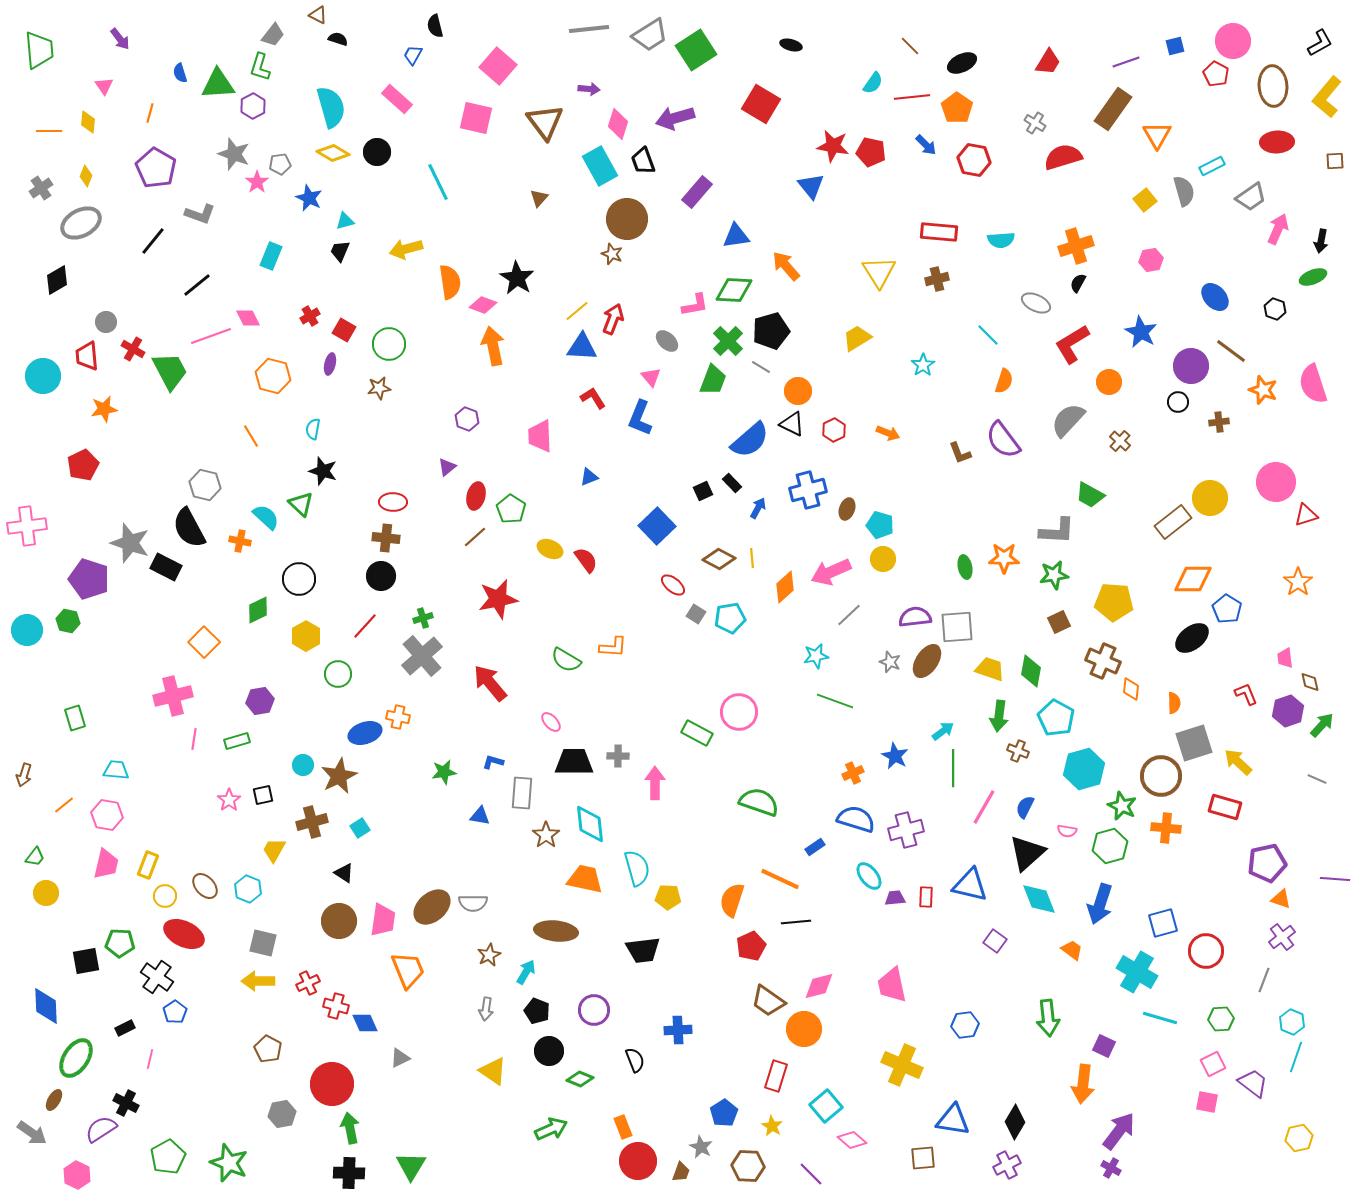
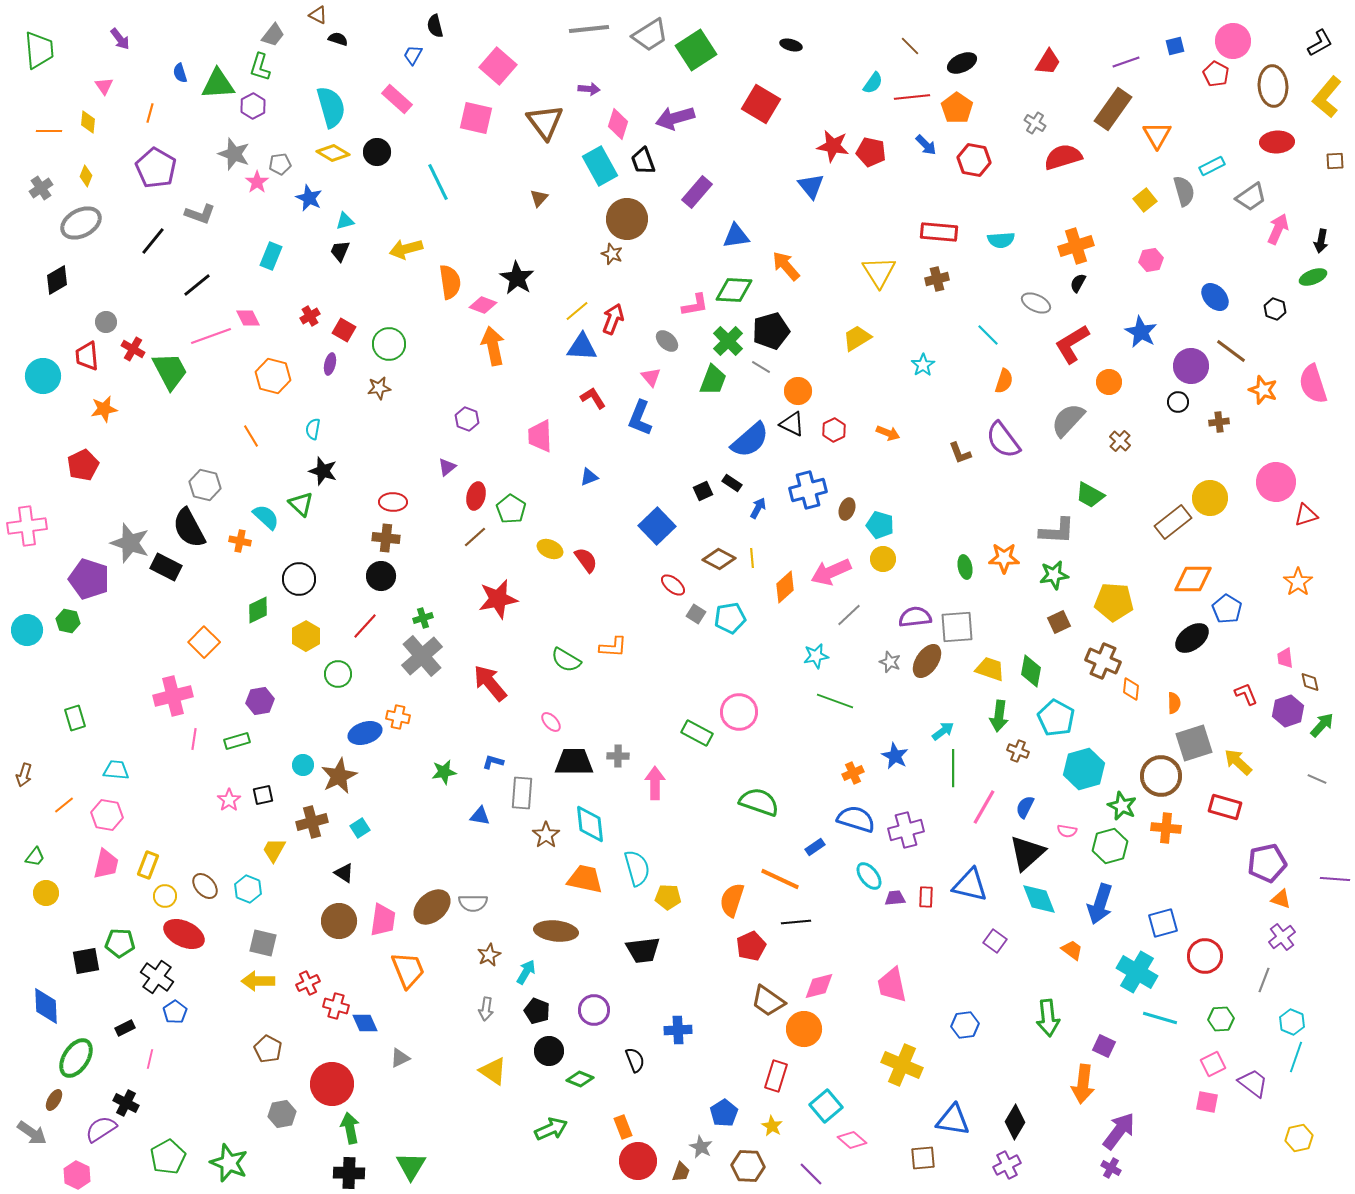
black rectangle at (732, 483): rotated 12 degrees counterclockwise
red circle at (1206, 951): moved 1 px left, 5 px down
